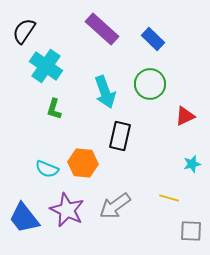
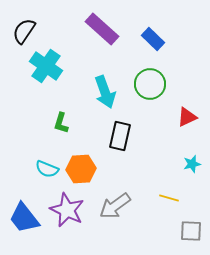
green L-shape: moved 7 px right, 14 px down
red triangle: moved 2 px right, 1 px down
orange hexagon: moved 2 px left, 6 px down; rotated 8 degrees counterclockwise
